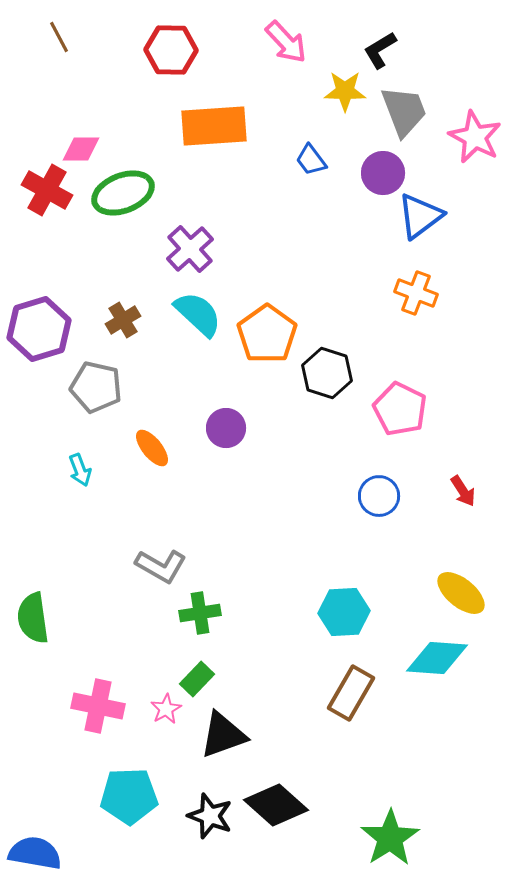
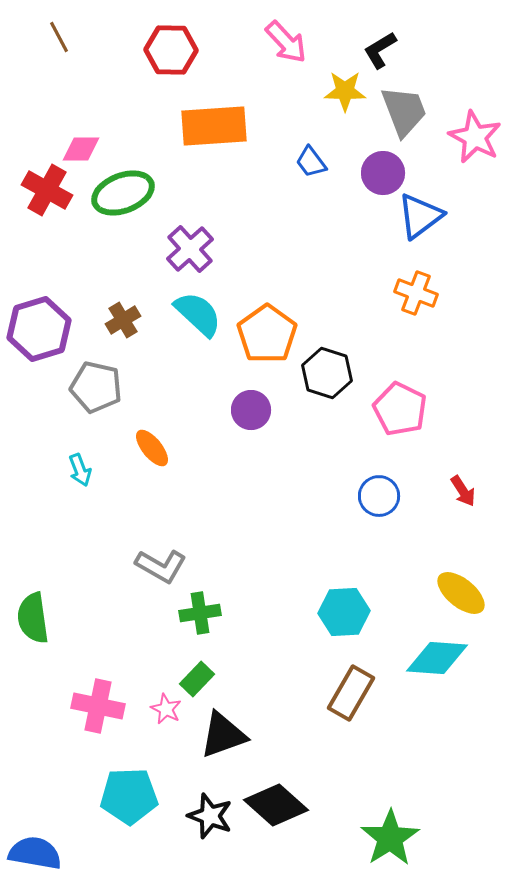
blue trapezoid at (311, 160): moved 2 px down
purple circle at (226, 428): moved 25 px right, 18 px up
pink star at (166, 709): rotated 16 degrees counterclockwise
